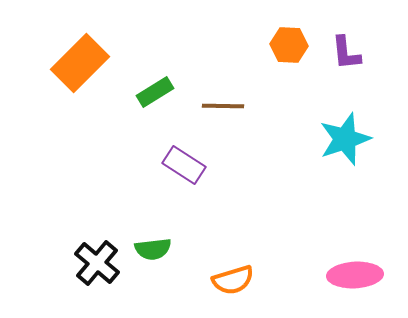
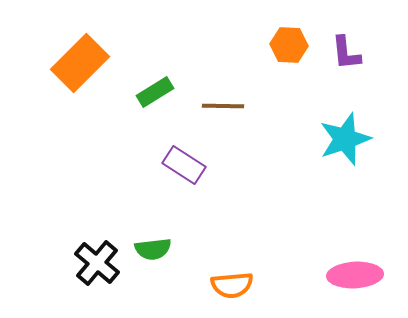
orange semicircle: moved 1 px left, 5 px down; rotated 12 degrees clockwise
